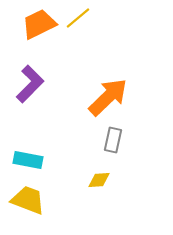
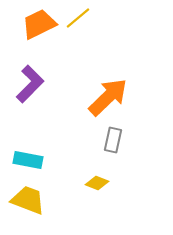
yellow diamond: moved 2 px left, 3 px down; rotated 25 degrees clockwise
